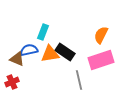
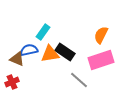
cyan rectangle: rotated 14 degrees clockwise
gray line: rotated 36 degrees counterclockwise
